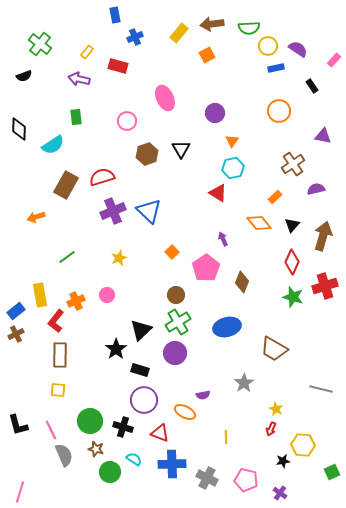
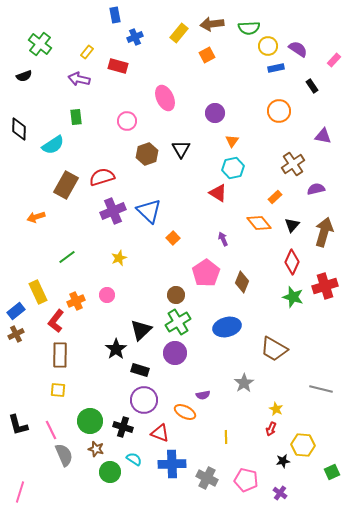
brown arrow at (323, 236): moved 1 px right, 4 px up
orange square at (172, 252): moved 1 px right, 14 px up
pink pentagon at (206, 268): moved 5 px down
yellow rectangle at (40, 295): moved 2 px left, 3 px up; rotated 15 degrees counterclockwise
